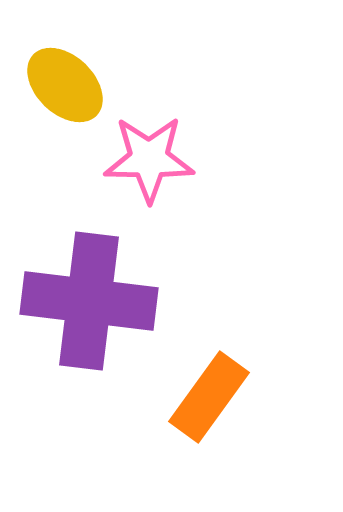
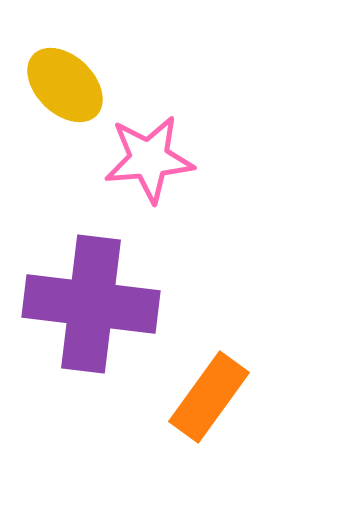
pink star: rotated 6 degrees counterclockwise
purple cross: moved 2 px right, 3 px down
